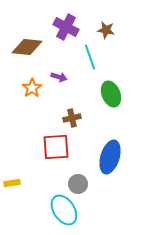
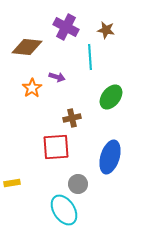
cyan line: rotated 15 degrees clockwise
purple arrow: moved 2 px left
green ellipse: moved 3 px down; rotated 60 degrees clockwise
